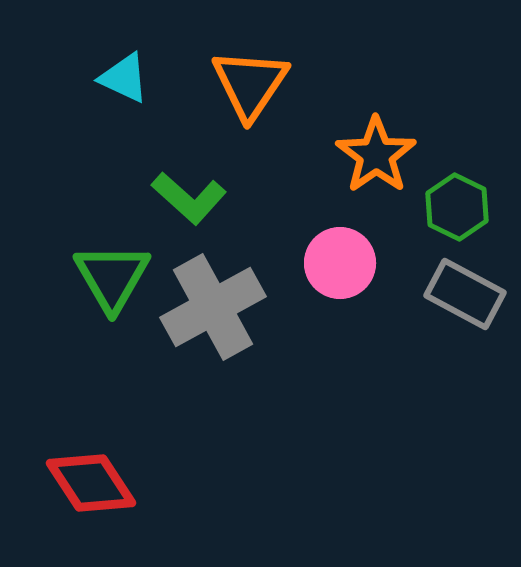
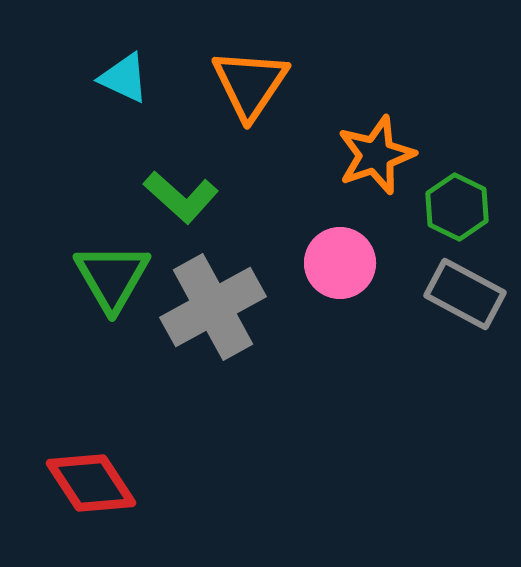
orange star: rotated 16 degrees clockwise
green L-shape: moved 8 px left, 1 px up
